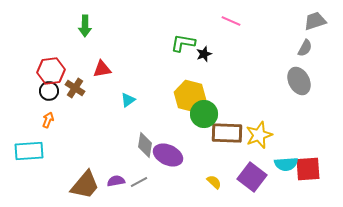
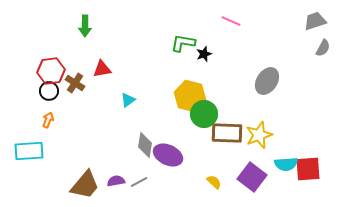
gray semicircle: moved 18 px right
gray ellipse: moved 32 px left; rotated 60 degrees clockwise
brown cross: moved 5 px up
